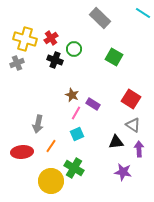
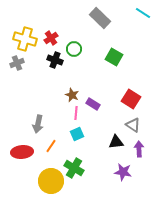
pink line: rotated 24 degrees counterclockwise
